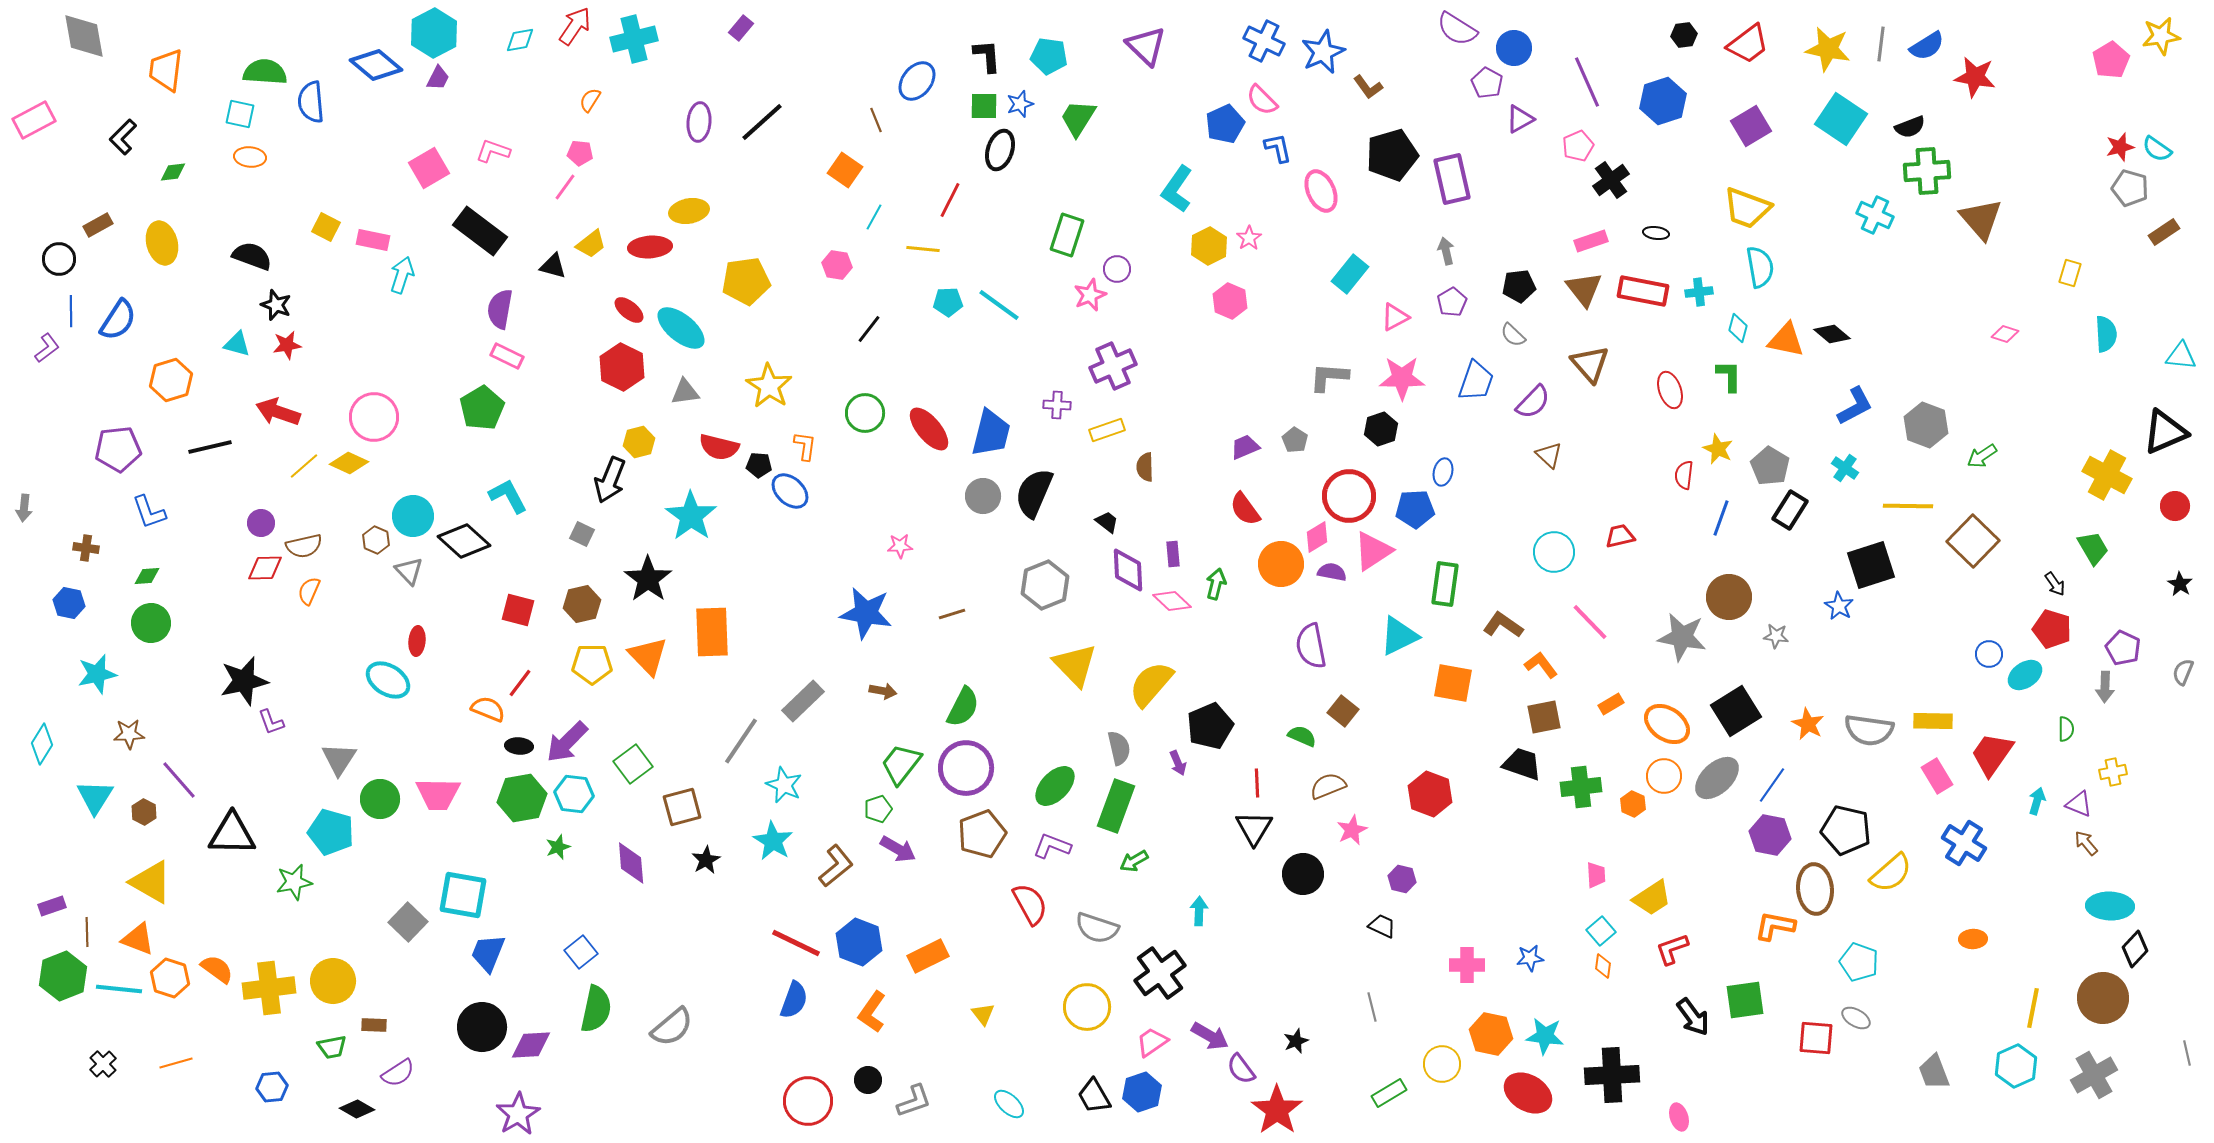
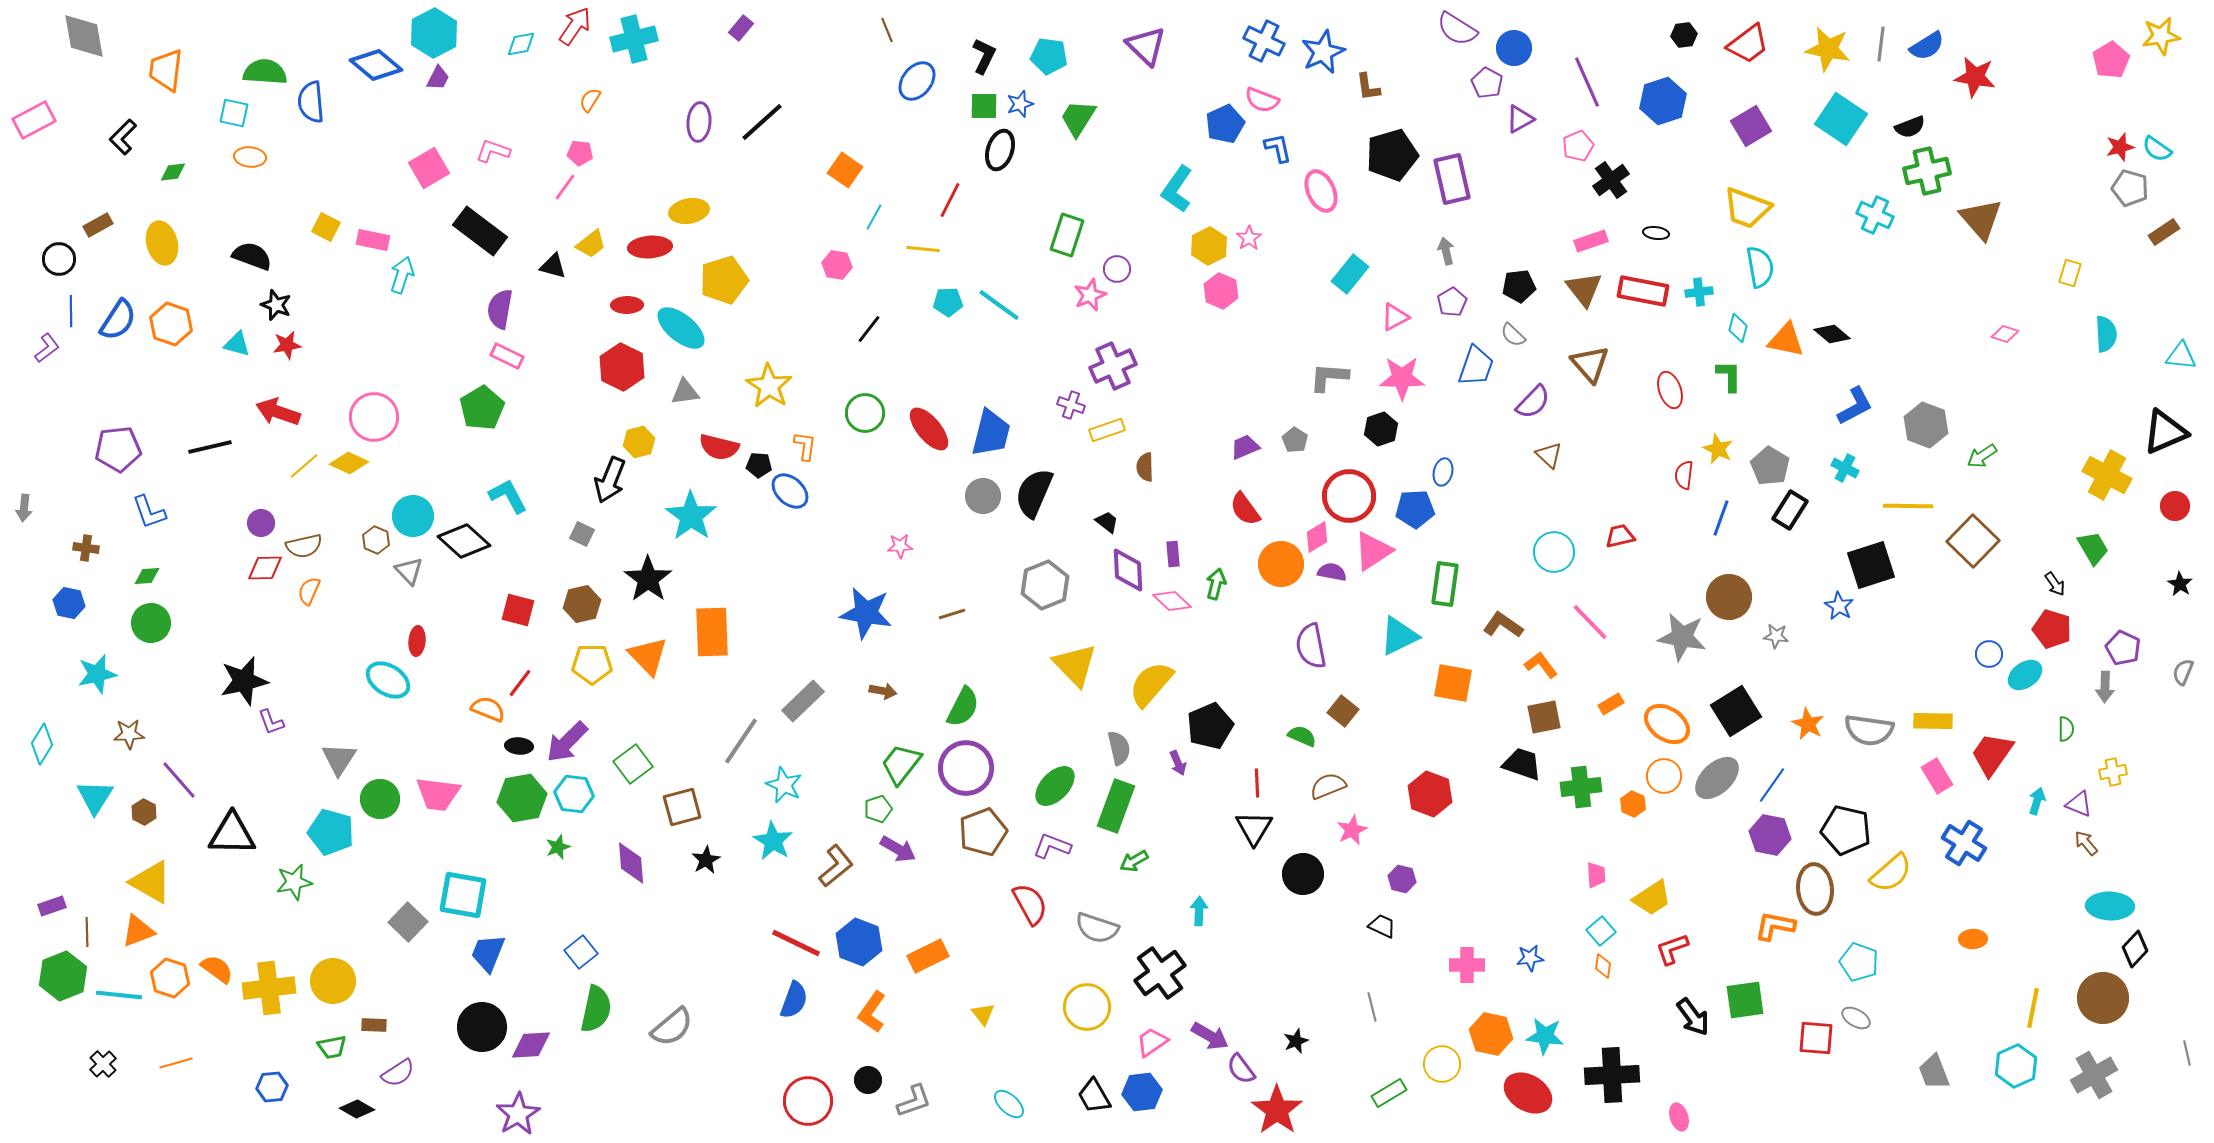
cyan diamond at (520, 40): moved 1 px right, 4 px down
black L-shape at (987, 56): moved 3 px left; rotated 30 degrees clockwise
brown L-shape at (1368, 87): rotated 28 degrees clockwise
pink semicircle at (1262, 100): rotated 24 degrees counterclockwise
cyan square at (240, 114): moved 6 px left, 1 px up
brown line at (876, 120): moved 11 px right, 90 px up
green cross at (1927, 171): rotated 9 degrees counterclockwise
yellow pentagon at (746, 281): moved 22 px left, 1 px up; rotated 9 degrees counterclockwise
pink hexagon at (1230, 301): moved 9 px left, 10 px up
red ellipse at (629, 310): moved 2 px left, 5 px up; rotated 40 degrees counterclockwise
orange hexagon at (171, 380): moved 56 px up; rotated 24 degrees counterclockwise
blue trapezoid at (1476, 381): moved 15 px up
purple cross at (1057, 405): moved 14 px right; rotated 16 degrees clockwise
cyan cross at (1845, 468): rotated 8 degrees counterclockwise
pink trapezoid at (438, 794): rotated 6 degrees clockwise
brown pentagon at (982, 834): moved 1 px right, 2 px up
orange triangle at (138, 939): moved 8 px up; rotated 42 degrees counterclockwise
cyan line at (119, 989): moved 6 px down
blue hexagon at (1142, 1092): rotated 12 degrees clockwise
